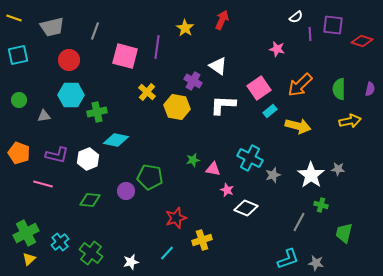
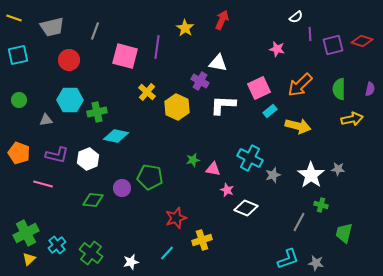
purple square at (333, 25): moved 20 px down; rotated 20 degrees counterclockwise
white triangle at (218, 66): moved 3 px up; rotated 24 degrees counterclockwise
purple cross at (193, 81): moved 7 px right
pink square at (259, 88): rotated 10 degrees clockwise
cyan hexagon at (71, 95): moved 1 px left, 5 px down
yellow hexagon at (177, 107): rotated 15 degrees clockwise
gray triangle at (44, 116): moved 2 px right, 4 px down
yellow arrow at (350, 121): moved 2 px right, 2 px up
cyan diamond at (116, 140): moved 4 px up
purple circle at (126, 191): moved 4 px left, 3 px up
green diamond at (90, 200): moved 3 px right
cyan cross at (60, 242): moved 3 px left, 3 px down
